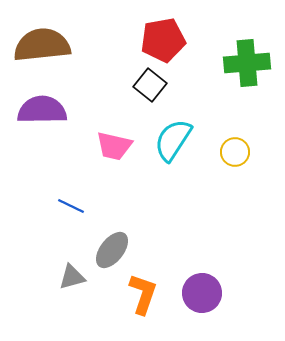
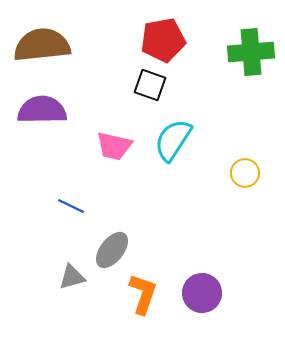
green cross: moved 4 px right, 11 px up
black square: rotated 20 degrees counterclockwise
yellow circle: moved 10 px right, 21 px down
